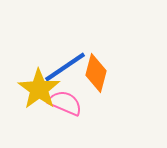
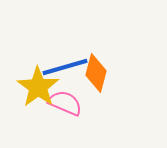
blue line: rotated 18 degrees clockwise
yellow star: moved 1 px left, 2 px up
